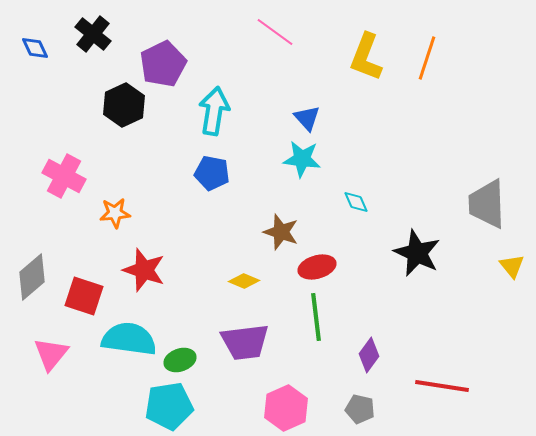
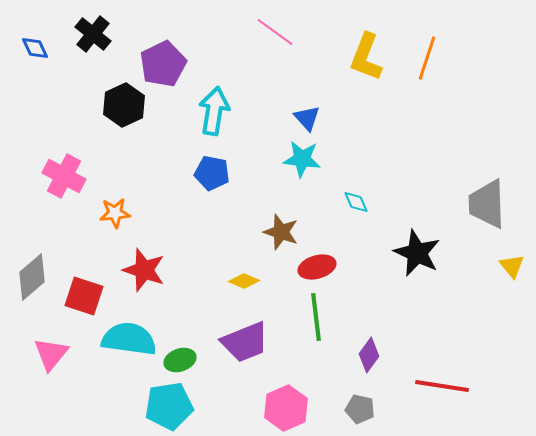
purple trapezoid: rotated 15 degrees counterclockwise
